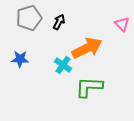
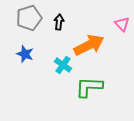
black arrow: rotated 21 degrees counterclockwise
orange arrow: moved 2 px right, 3 px up
blue star: moved 5 px right, 5 px up; rotated 18 degrees clockwise
